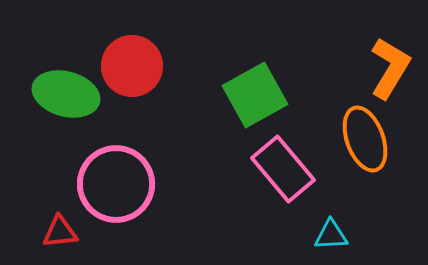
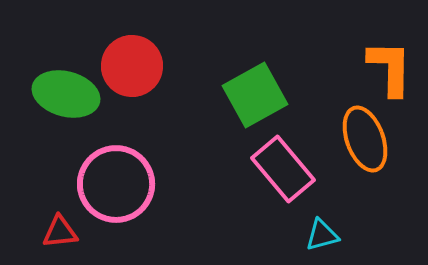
orange L-shape: rotated 30 degrees counterclockwise
cyan triangle: moved 9 px left; rotated 12 degrees counterclockwise
